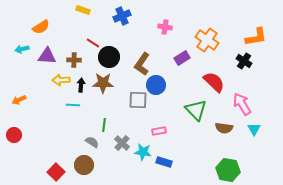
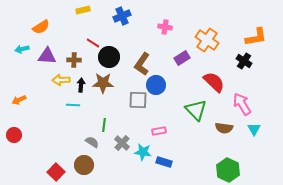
yellow rectangle: rotated 32 degrees counterclockwise
green hexagon: rotated 15 degrees clockwise
